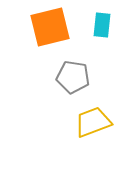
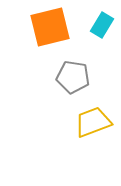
cyan rectangle: rotated 25 degrees clockwise
